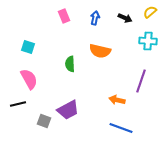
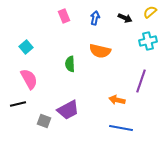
cyan cross: rotated 18 degrees counterclockwise
cyan square: moved 2 px left; rotated 32 degrees clockwise
blue line: rotated 10 degrees counterclockwise
